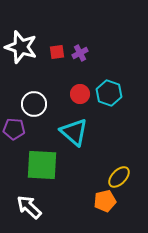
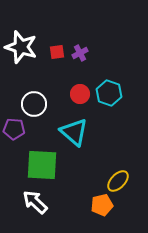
yellow ellipse: moved 1 px left, 4 px down
orange pentagon: moved 3 px left, 4 px down
white arrow: moved 6 px right, 5 px up
